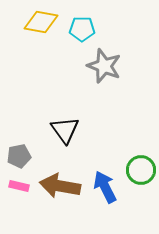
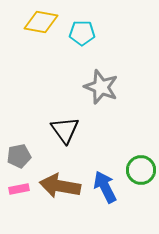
cyan pentagon: moved 4 px down
gray star: moved 3 px left, 21 px down
pink rectangle: moved 3 px down; rotated 24 degrees counterclockwise
